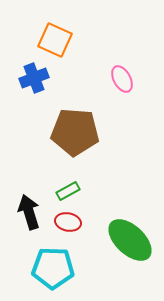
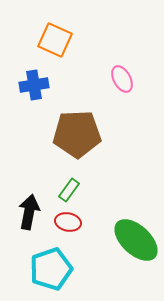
blue cross: moved 7 px down; rotated 12 degrees clockwise
brown pentagon: moved 2 px right, 2 px down; rotated 6 degrees counterclockwise
green rectangle: moved 1 px right, 1 px up; rotated 25 degrees counterclockwise
black arrow: rotated 28 degrees clockwise
green ellipse: moved 6 px right
cyan pentagon: moved 2 px left, 1 px down; rotated 21 degrees counterclockwise
